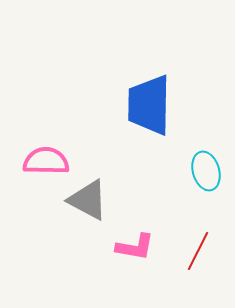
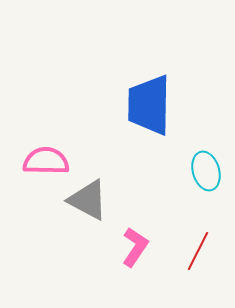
pink L-shape: rotated 66 degrees counterclockwise
